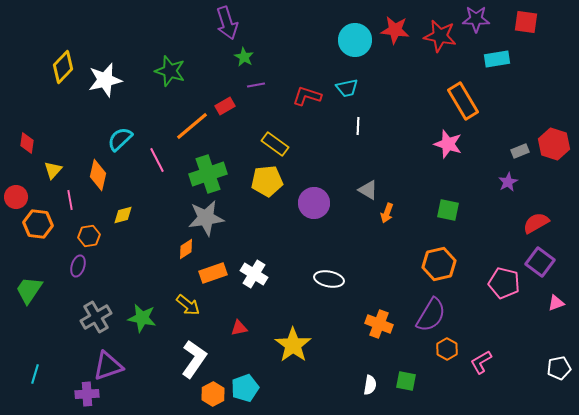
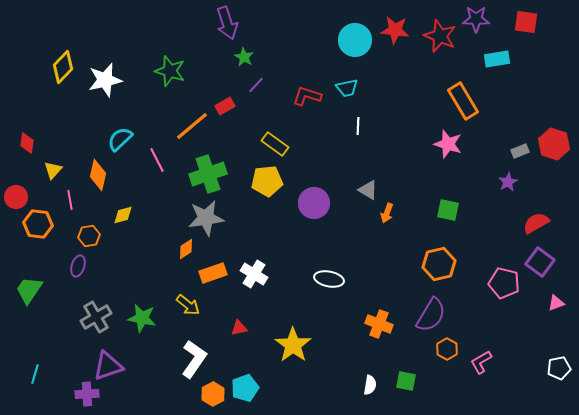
red star at (440, 36): rotated 12 degrees clockwise
purple line at (256, 85): rotated 36 degrees counterclockwise
